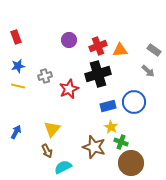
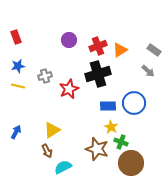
orange triangle: rotated 28 degrees counterclockwise
blue circle: moved 1 px down
blue rectangle: rotated 14 degrees clockwise
yellow triangle: moved 1 px down; rotated 18 degrees clockwise
brown star: moved 3 px right, 2 px down
